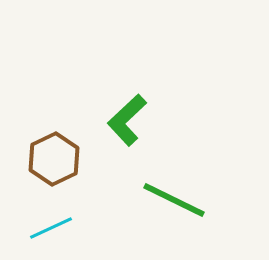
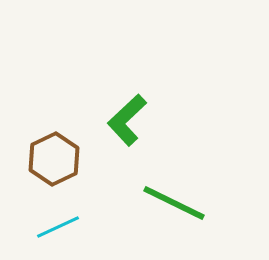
green line: moved 3 px down
cyan line: moved 7 px right, 1 px up
